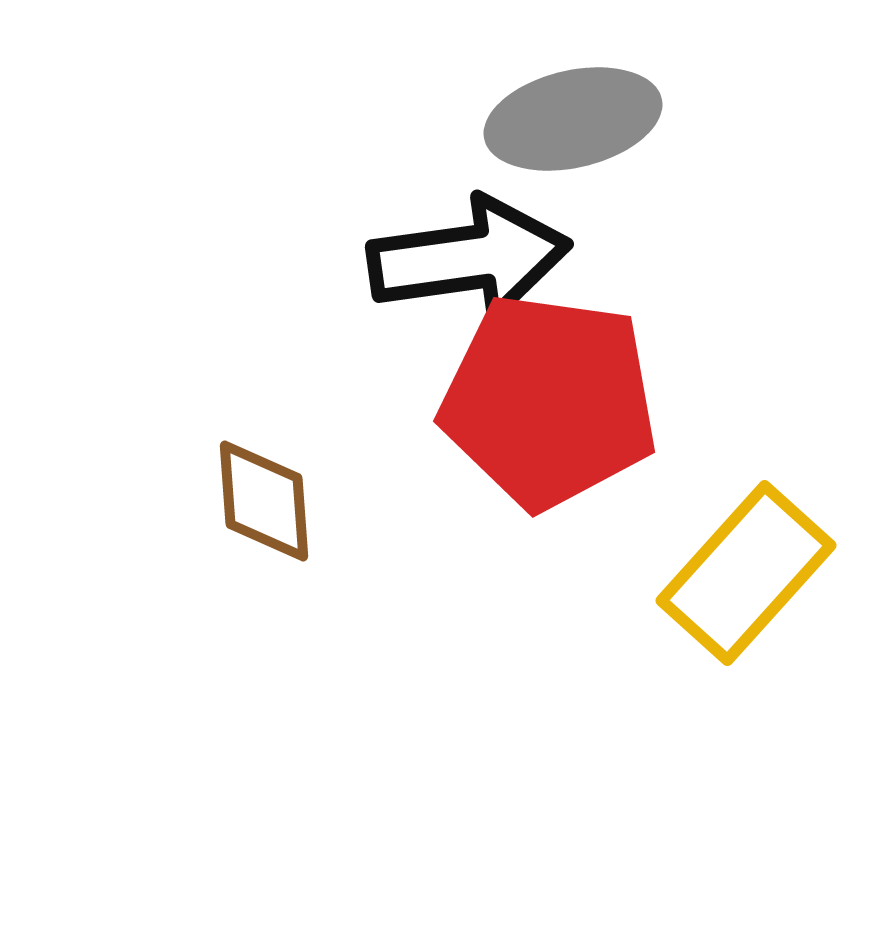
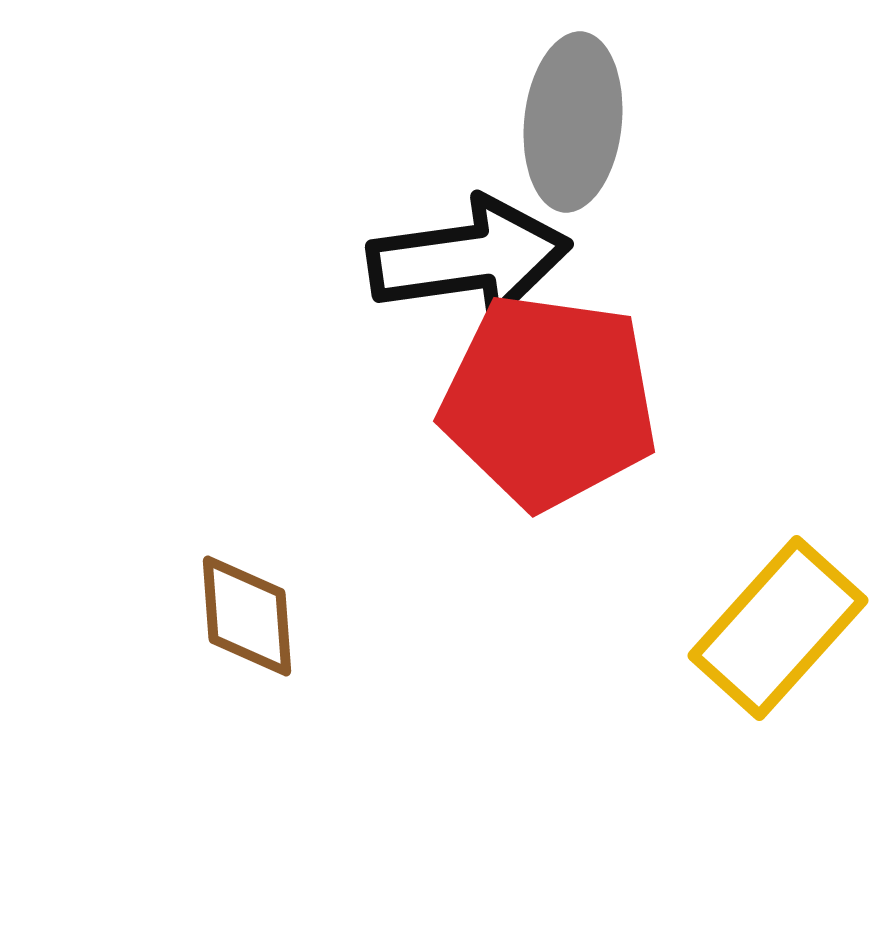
gray ellipse: moved 3 px down; rotated 71 degrees counterclockwise
brown diamond: moved 17 px left, 115 px down
yellow rectangle: moved 32 px right, 55 px down
